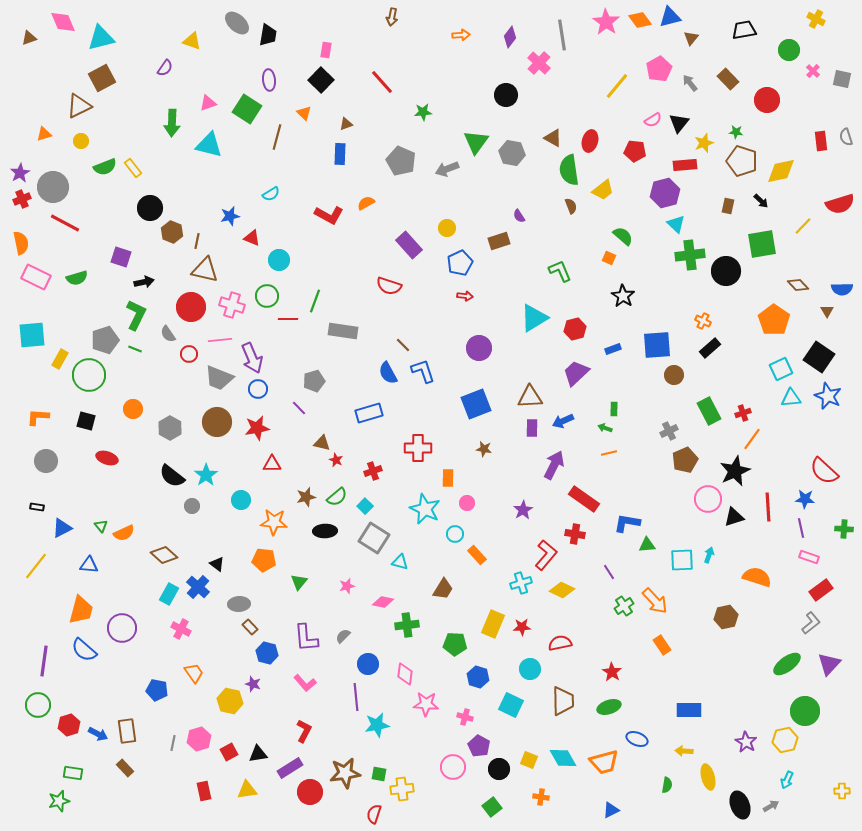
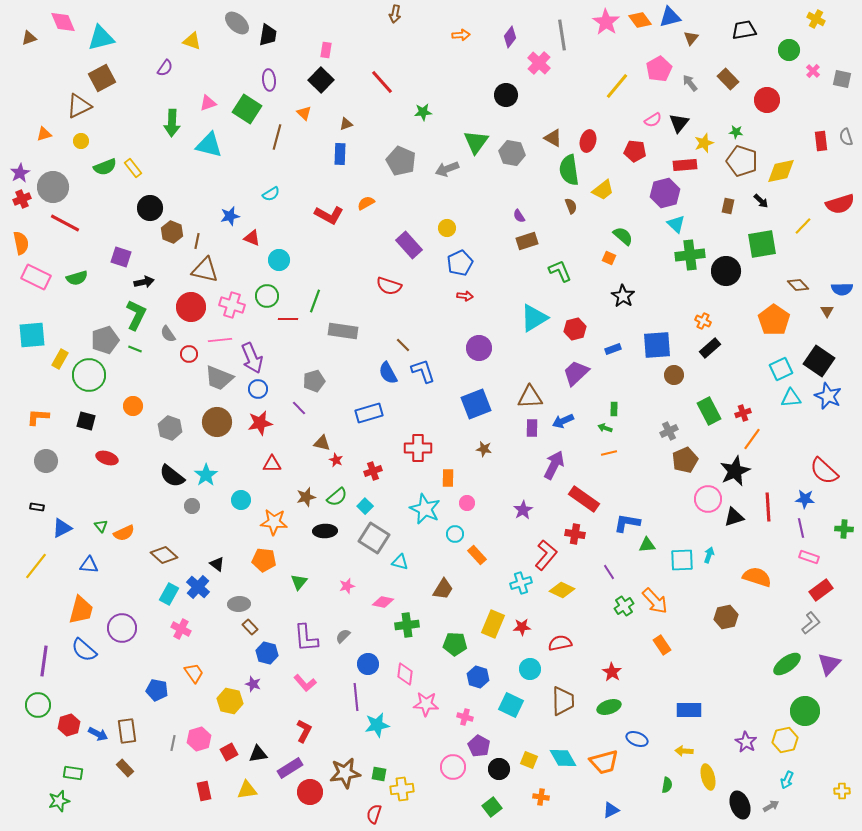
brown arrow at (392, 17): moved 3 px right, 3 px up
red ellipse at (590, 141): moved 2 px left
brown rectangle at (499, 241): moved 28 px right
black square at (819, 357): moved 4 px down
orange circle at (133, 409): moved 3 px up
gray hexagon at (170, 428): rotated 10 degrees counterclockwise
red star at (257, 428): moved 3 px right, 5 px up
